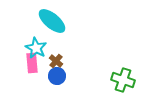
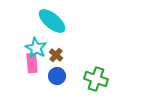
brown cross: moved 6 px up
green cross: moved 27 px left, 1 px up
